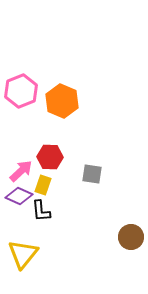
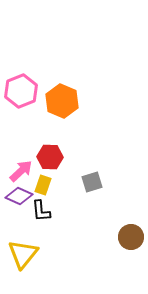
gray square: moved 8 px down; rotated 25 degrees counterclockwise
